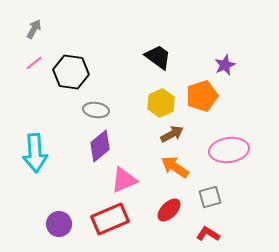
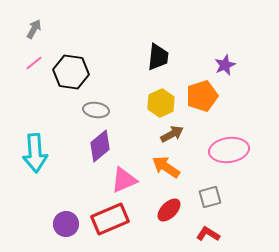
black trapezoid: rotated 60 degrees clockwise
orange arrow: moved 9 px left
purple circle: moved 7 px right
